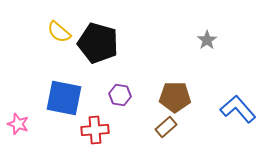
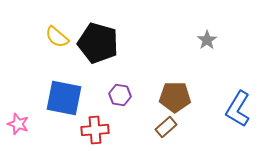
yellow semicircle: moved 2 px left, 5 px down
blue L-shape: rotated 108 degrees counterclockwise
